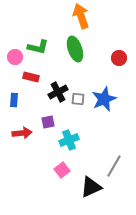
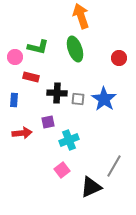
black cross: moved 1 px left, 1 px down; rotated 30 degrees clockwise
blue star: rotated 15 degrees counterclockwise
